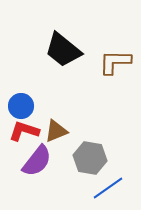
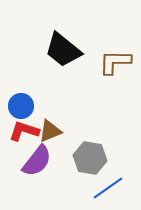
brown triangle: moved 6 px left
